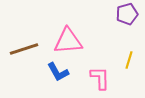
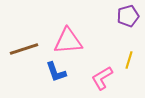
purple pentagon: moved 1 px right, 2 px down
blue L-shape: moved 2 px left; rotated 10 degrees clockwise
pink L-shape: moved 2 px right; rotated 120 degrees counterclockwise
